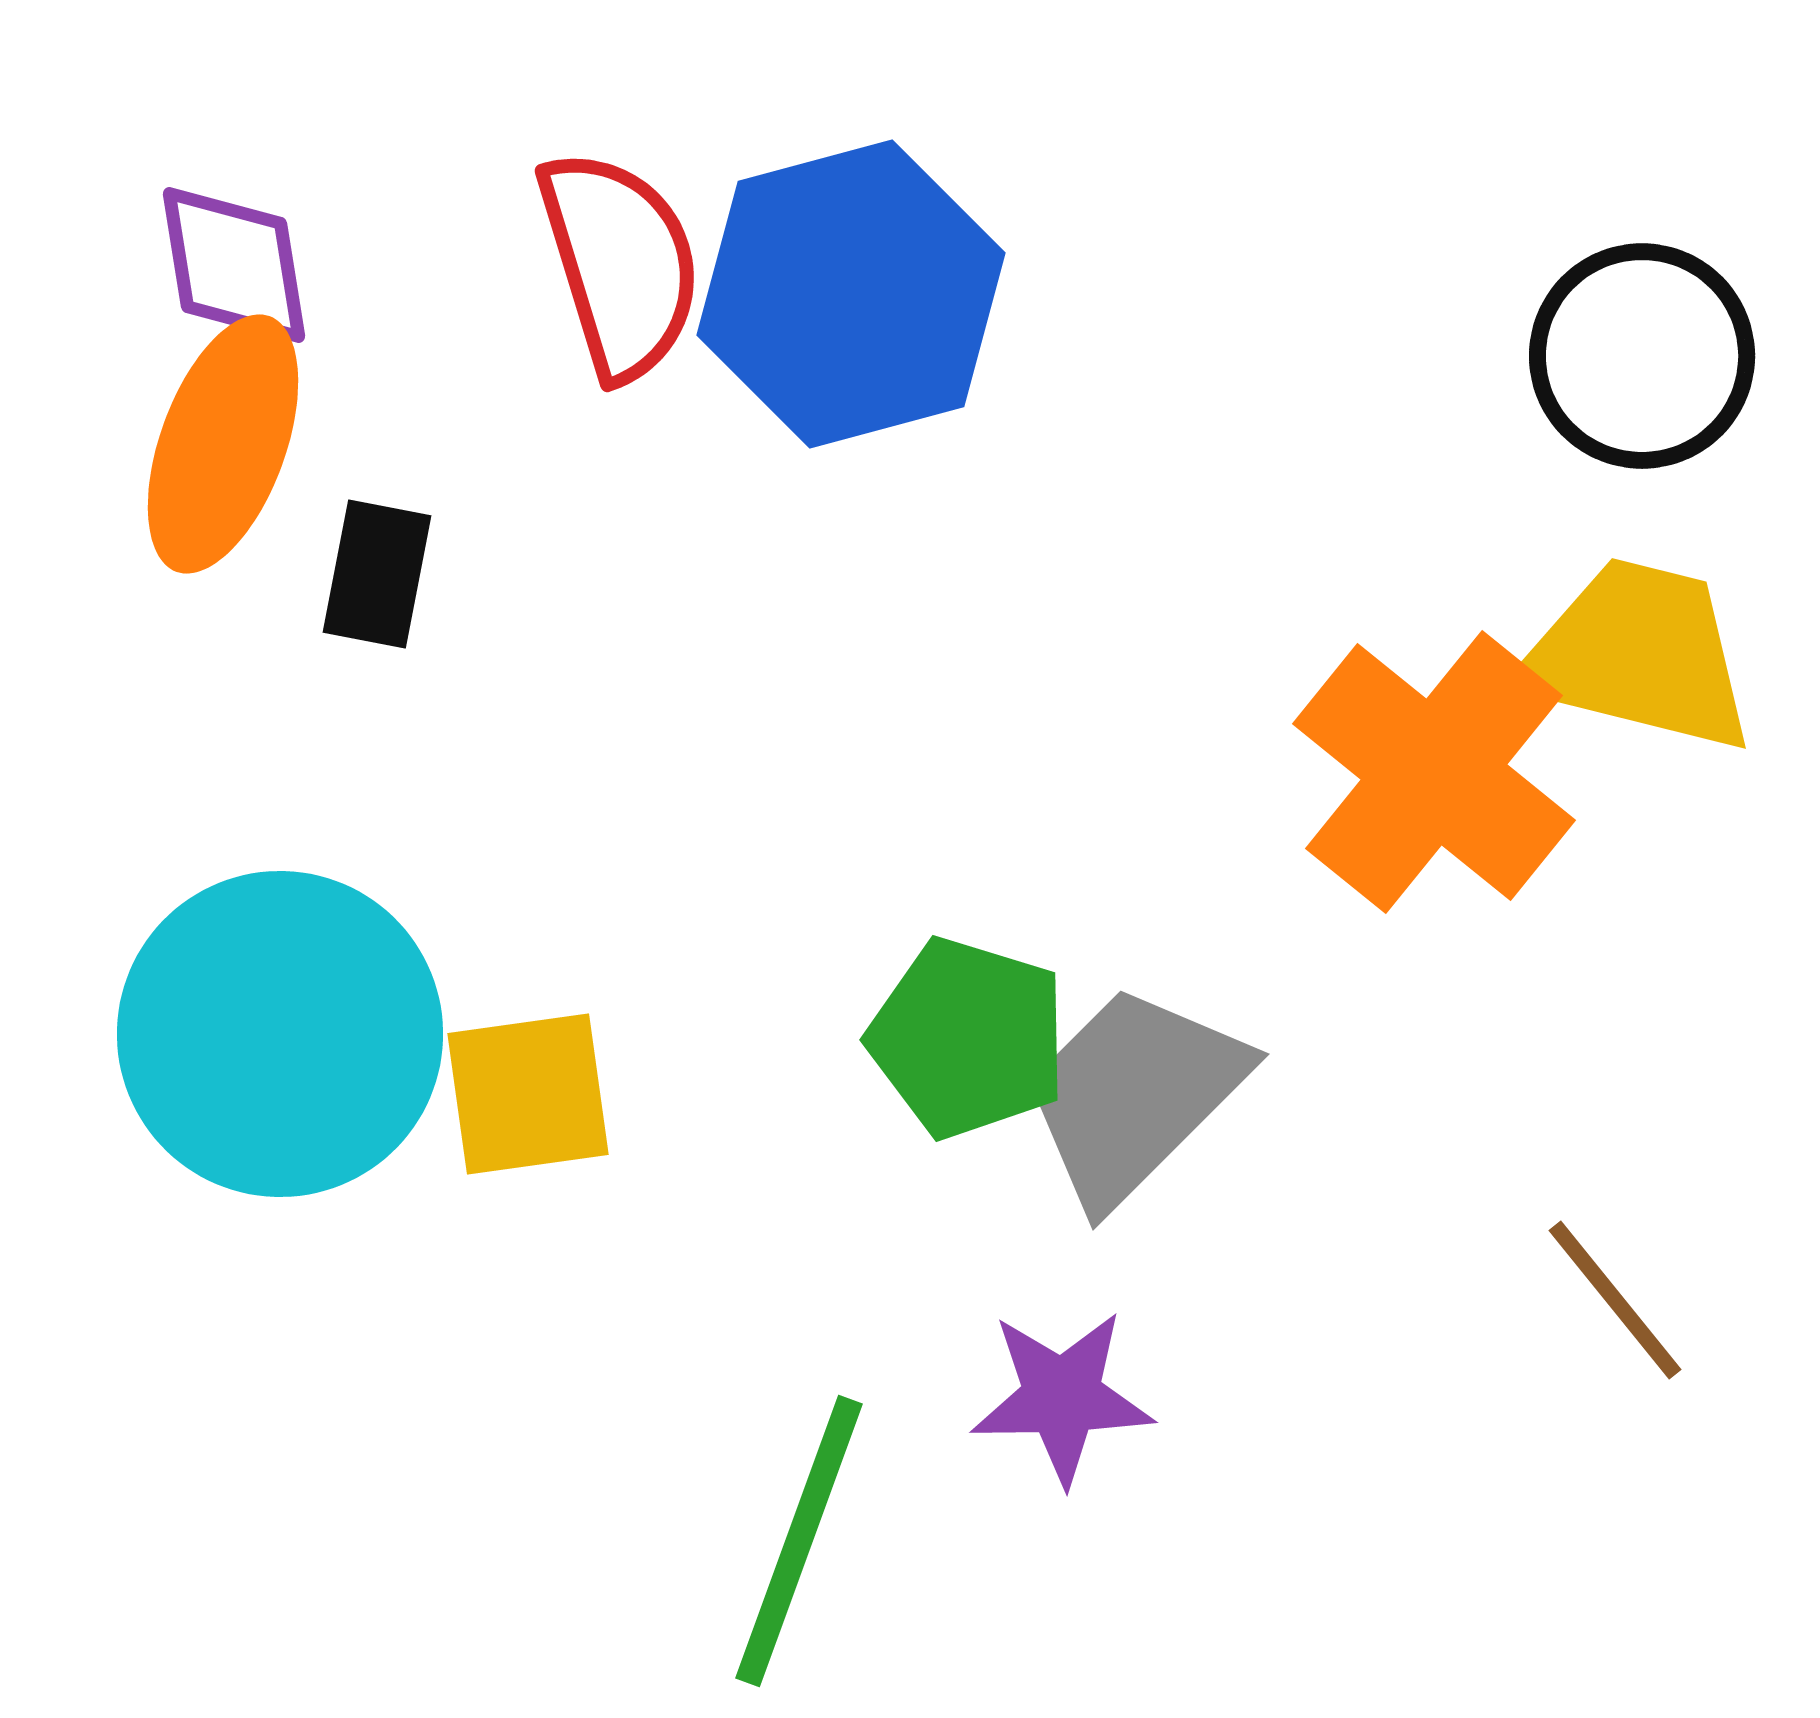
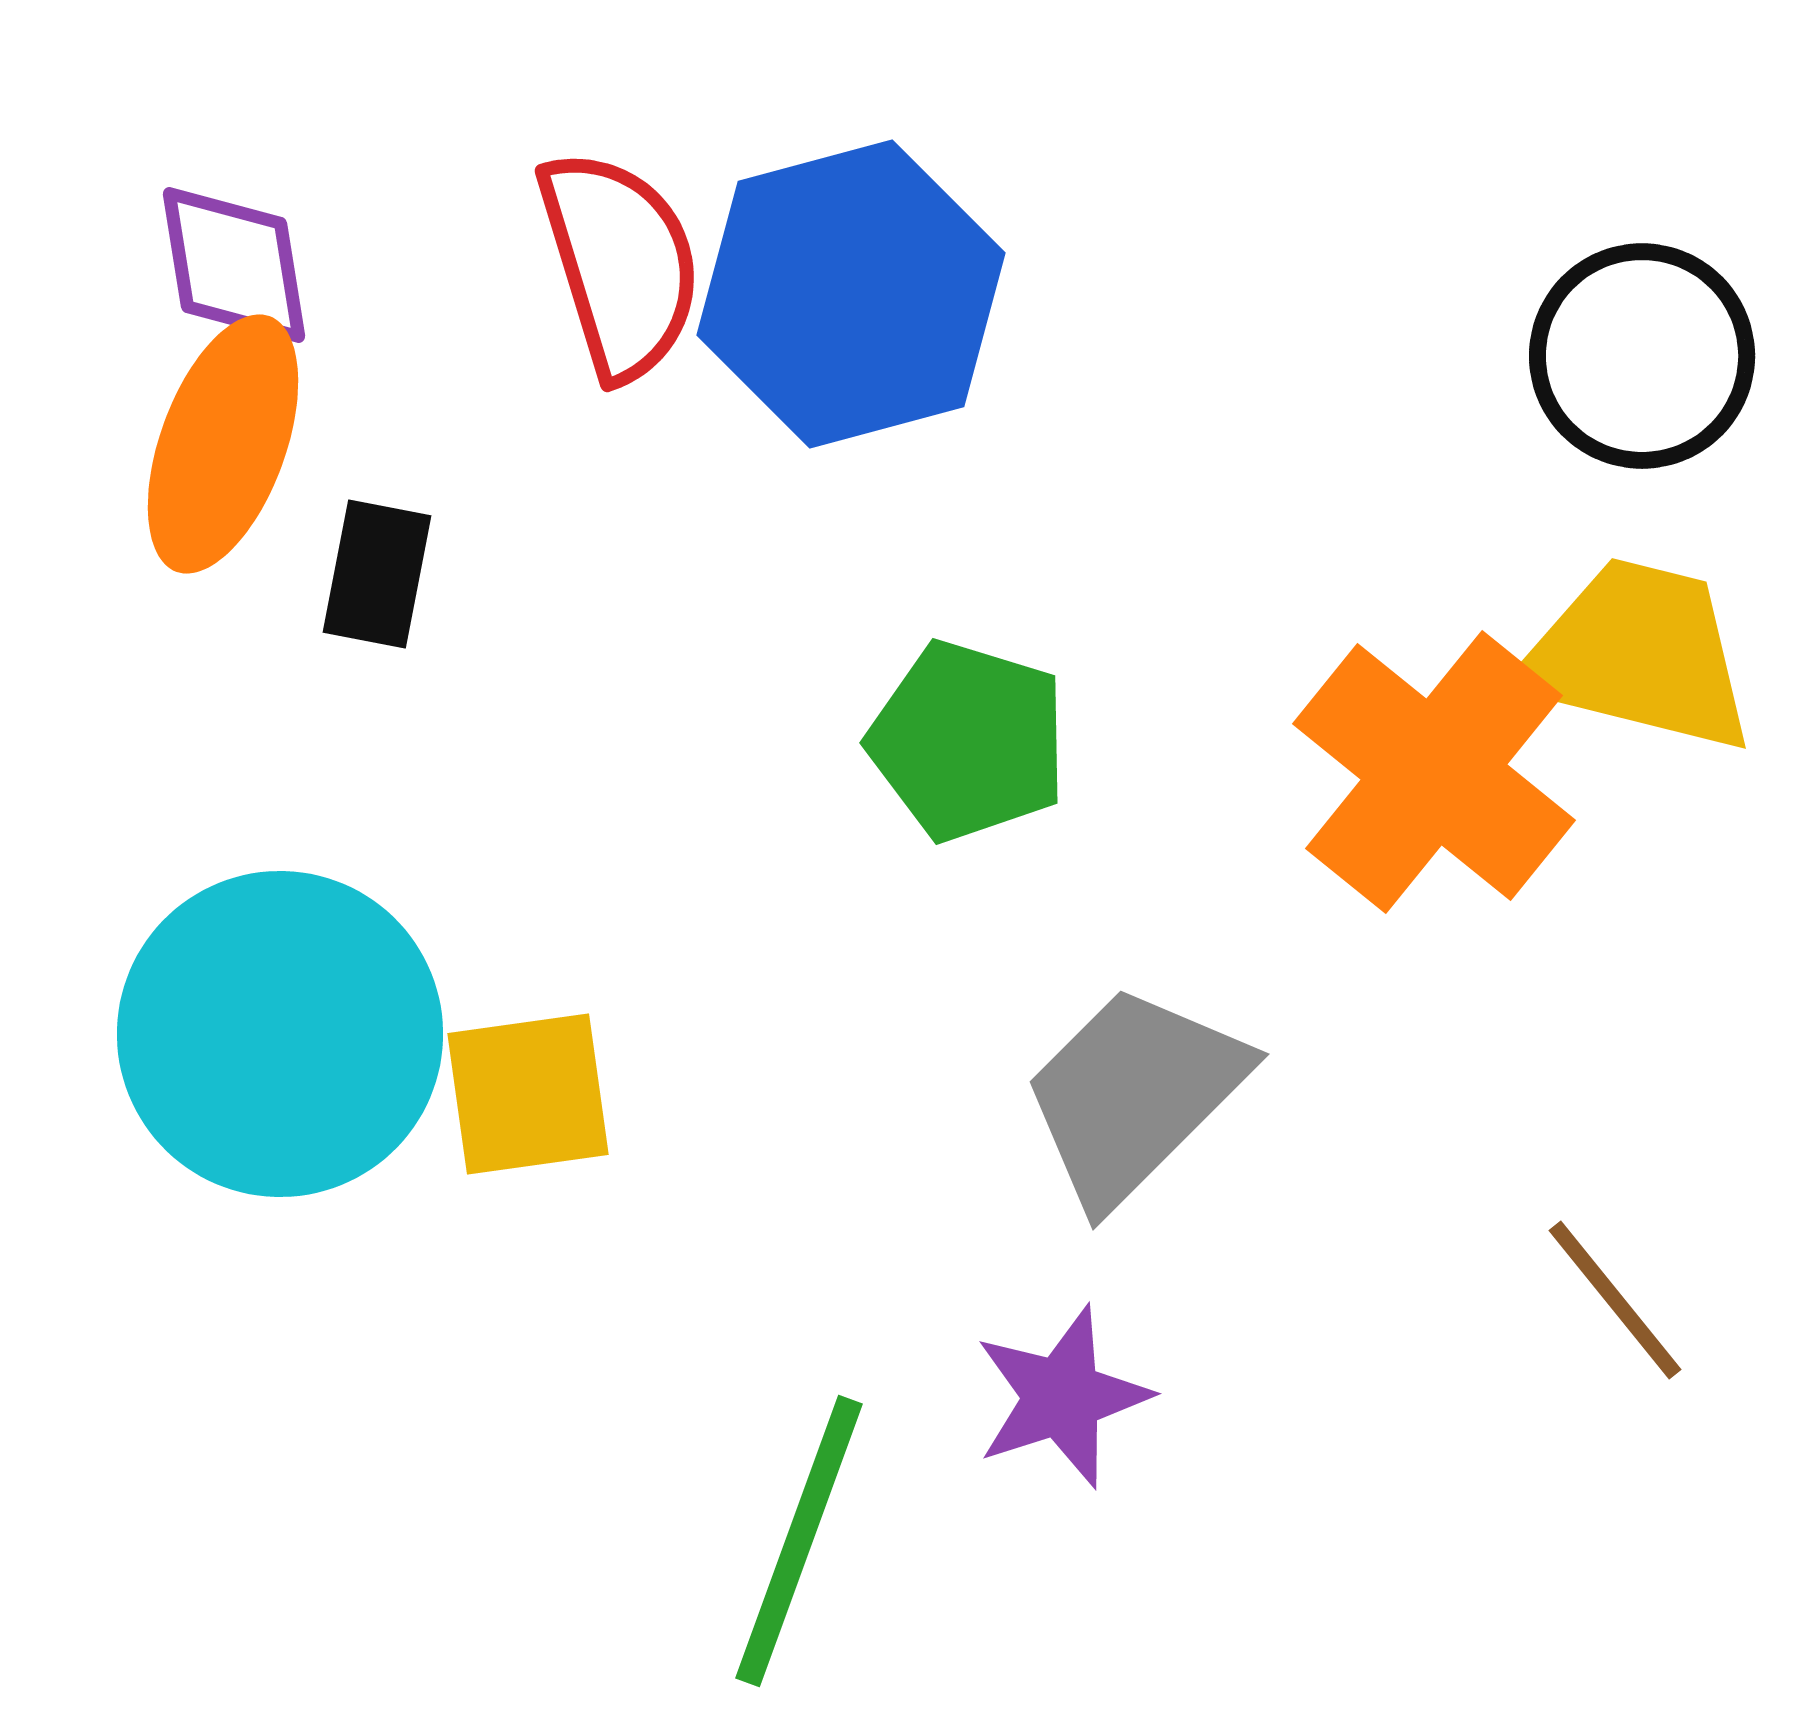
green pentagon: moved 297 px up
purple star: rotated 17 degrees counterclockwise
